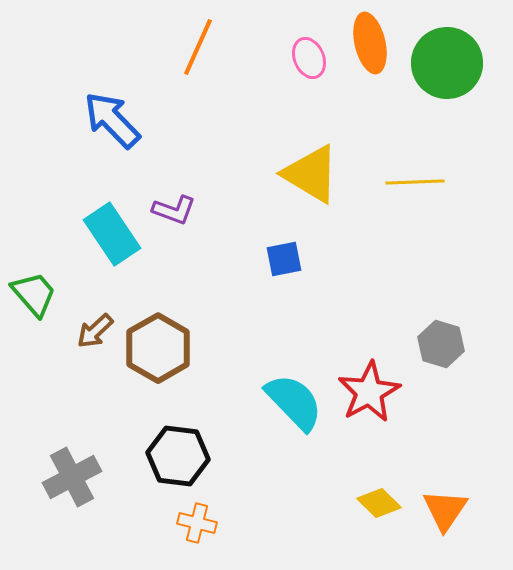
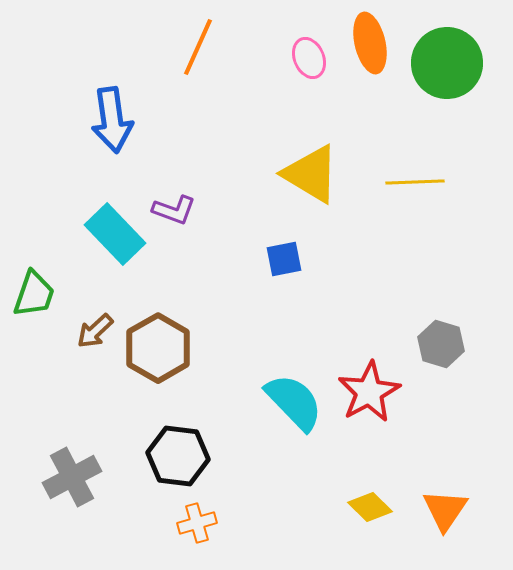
blue arrow: rotated 144 degrees counterclockwise
cyan rectangle: moved 3 px right; rotated 10 degrees counterclockwise
green trapezoid: rotated 60 degrees clockwise
yellow diamond: moved 9 px left, 4 px down
orange cross: rotated 30 degrees counterclockwise
